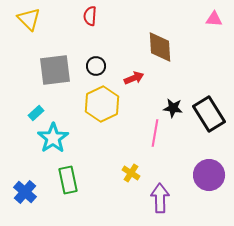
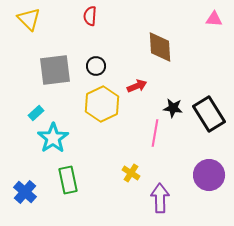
red arrow: moved 3 px right, 8 px down
